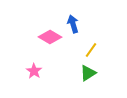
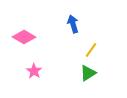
pink diamond: moved 26 px left
